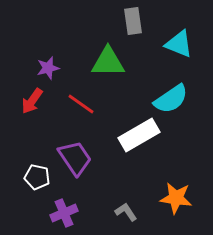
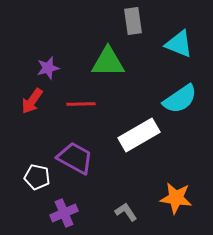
cyan semicircle: moved 9 px right
red line: rotated 36 degrees counterclockwise
purple trapezoid: rotated 27 degrees counterclockwise
